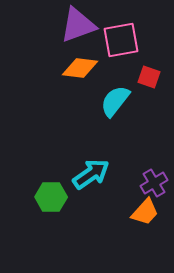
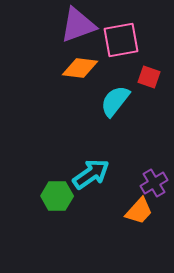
green hexagon: moved 6 px right, 1 px up
orange trapezoid: moved 6 px left, 1 px up
